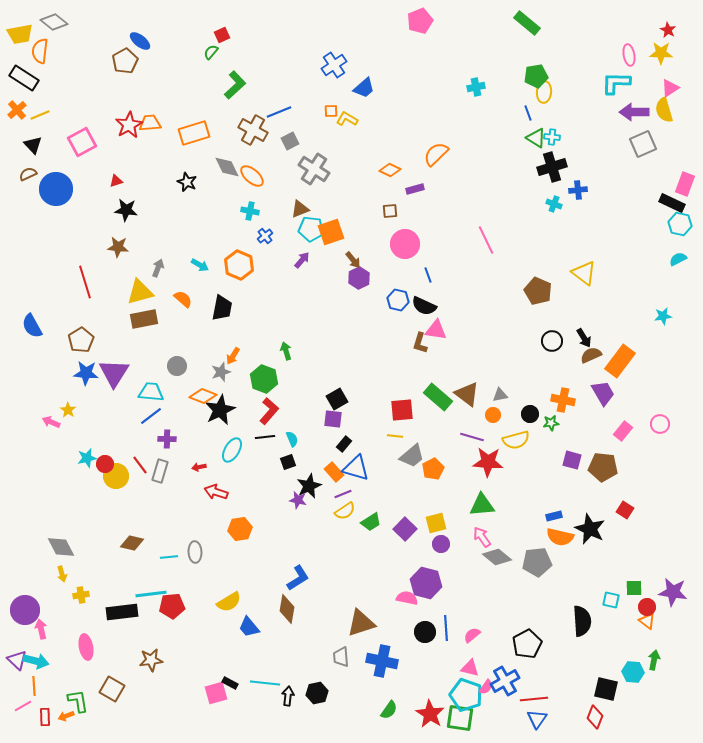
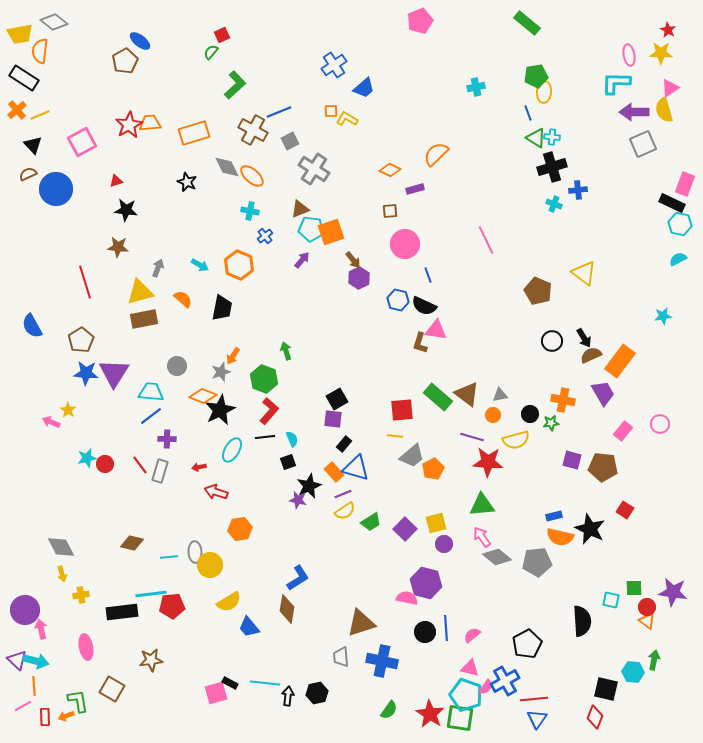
yellow circle at (116, 476): moved 94 px right, 89 px down
purple circle at (441, 544): moved 3 px right
